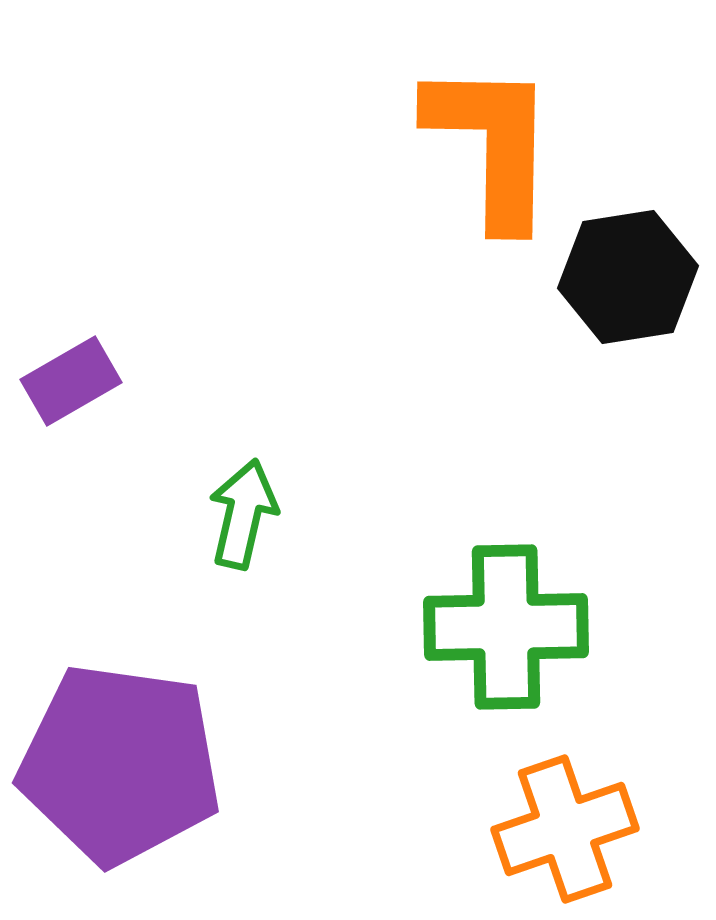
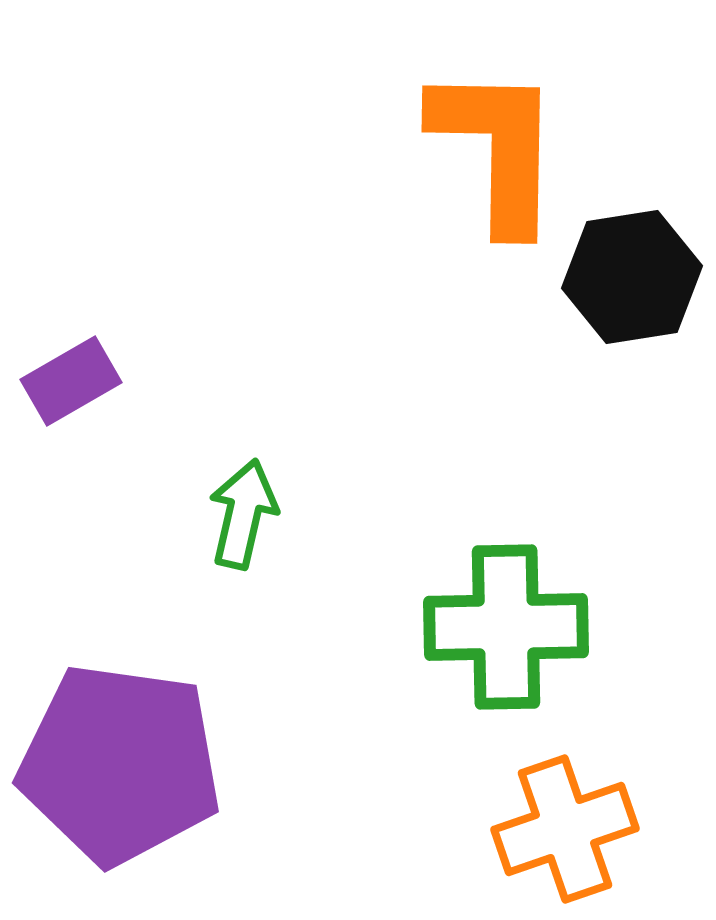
orange L-shape: moved 5 px right, 4 px down
black hexagon: moved 4 px right
